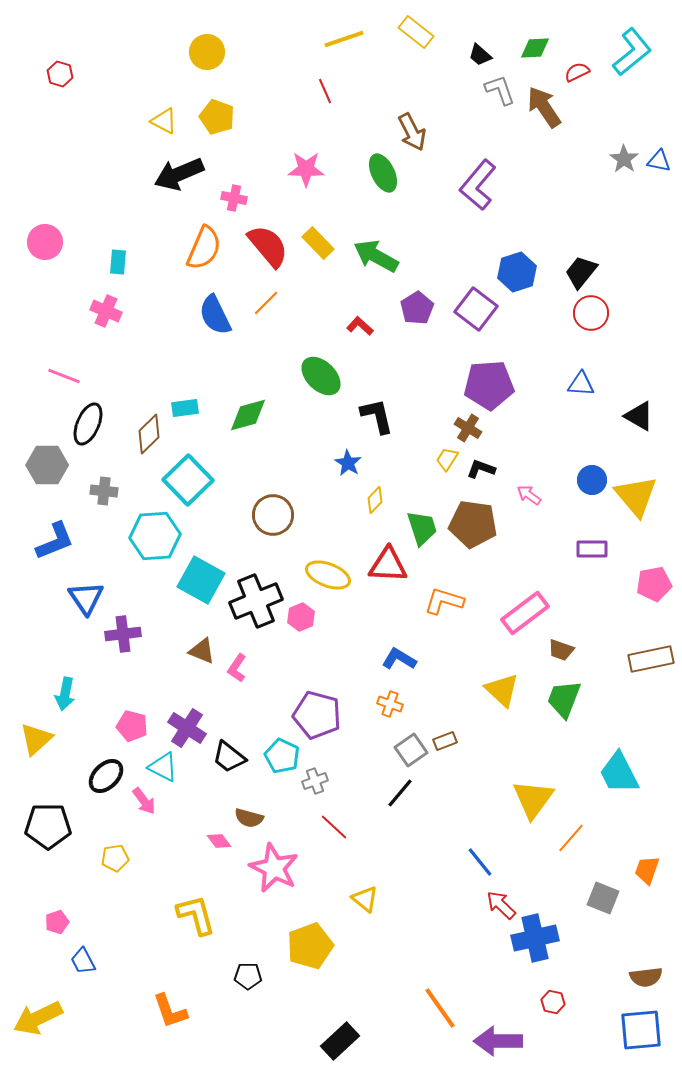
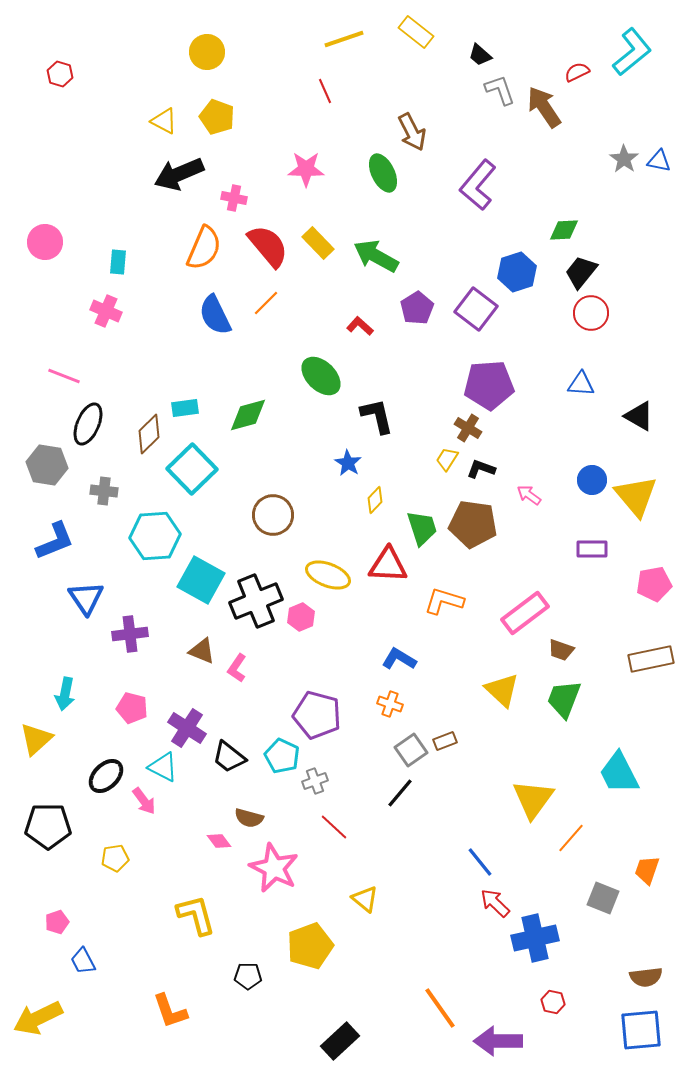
green diamond at (535, 48): moved 29 px right, 182 px down
gray hexagon at (47, 465): rotated 9 degrees clockwise
cyan square at (188, 480): moved 4 px right, 11 px up
purple cross at (123, 634): moved 7 px right
pink pentagon at (132, 726): moved 18 px up
red arrow at (501, 905): moved 6 px left, 2 px up
